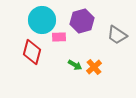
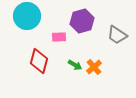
cyan circle: moved 15 px left, 4 px up
red diamond: moved 7 px right, 9 px down
